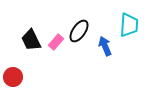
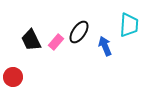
black ellipse: moved 1 px down
